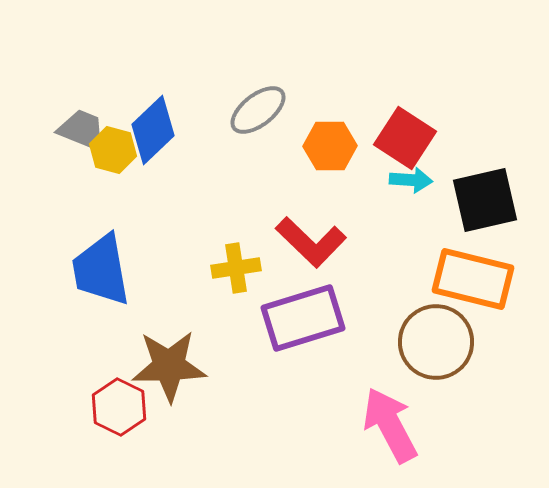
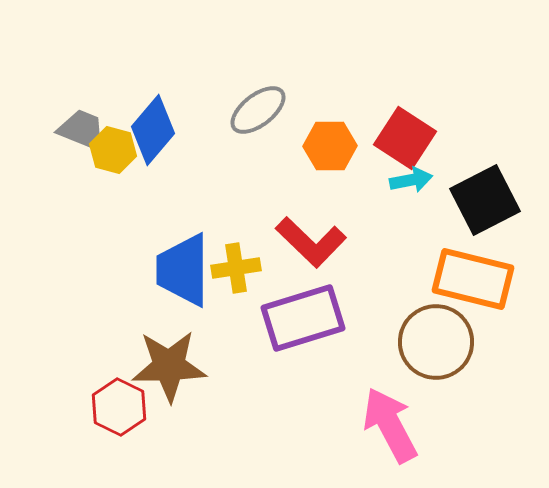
blue diamond: rotated 6 degrees counterclockwise
cyan arrow: rotated 15 degrees counterclockwise
black square: rotated 14 degrees counterclockwise
blue trapezoid: moved 82 px right; rotated 10 degrees clockwise
